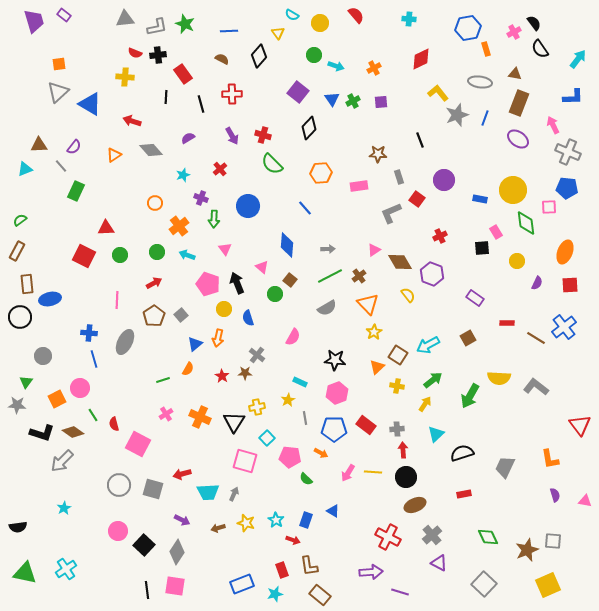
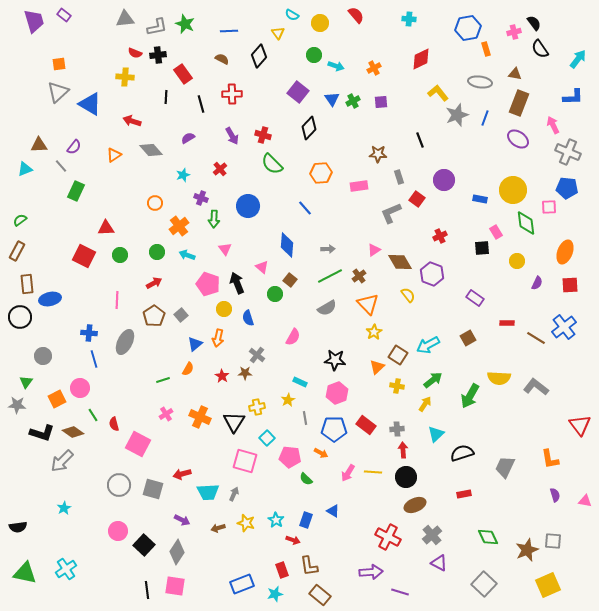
pink cross at (514, 32): rotated 16 degrees clockwise
